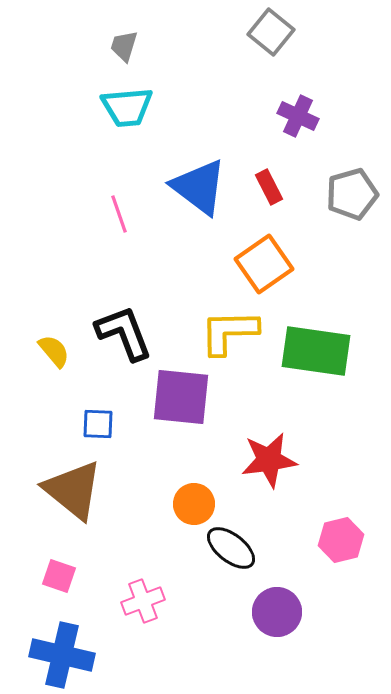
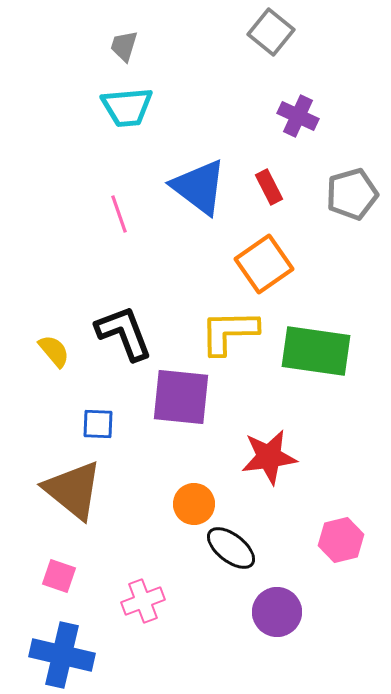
red star: moved 3 px up
